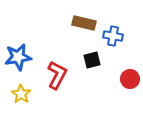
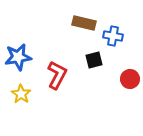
black square: moved 2 px right
